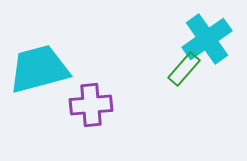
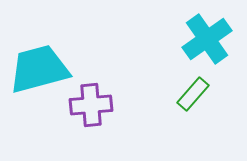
green rectangle: moved 9 px right, 25 px down
